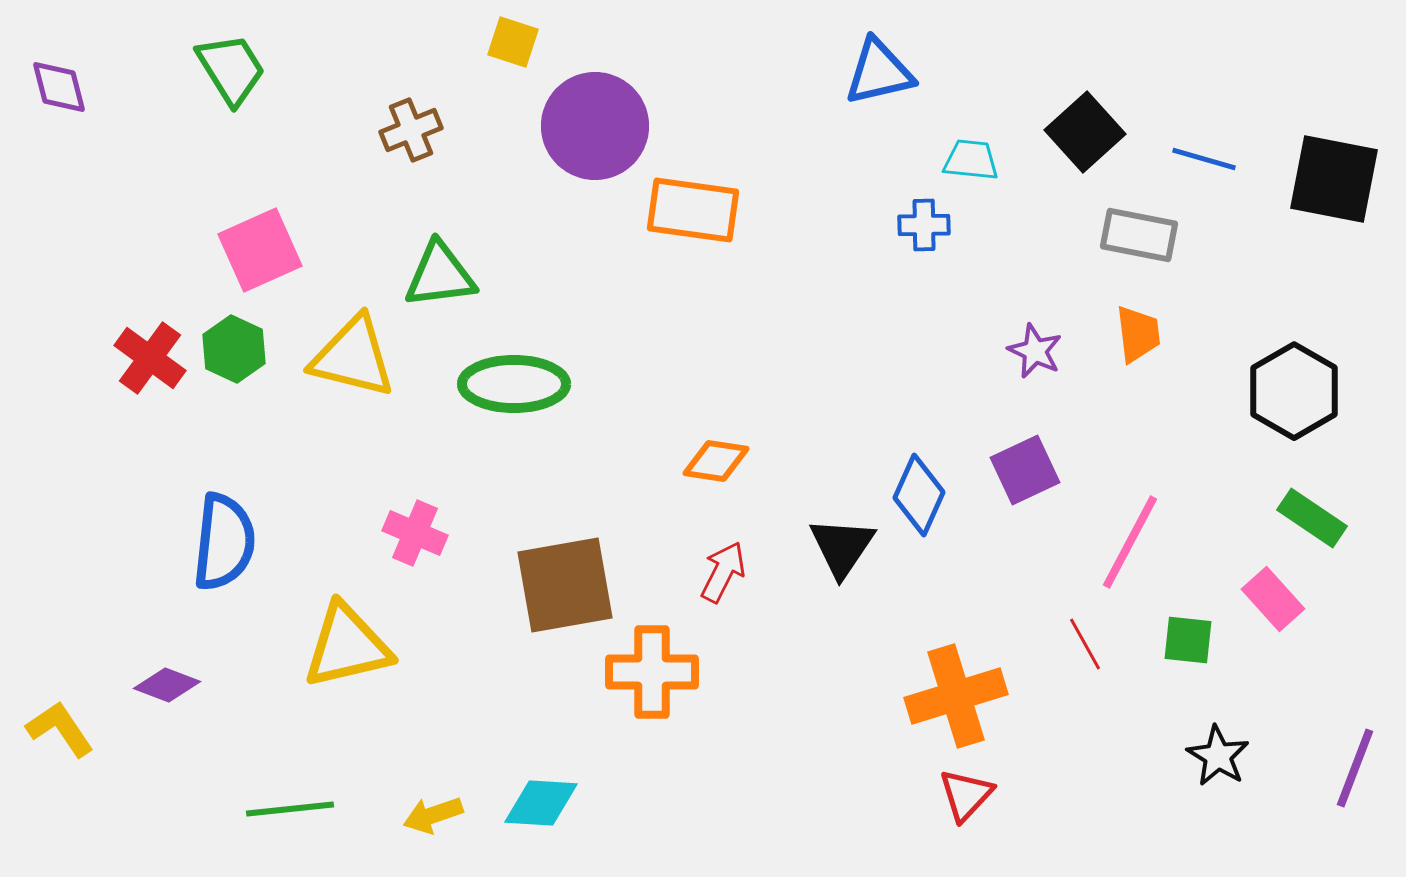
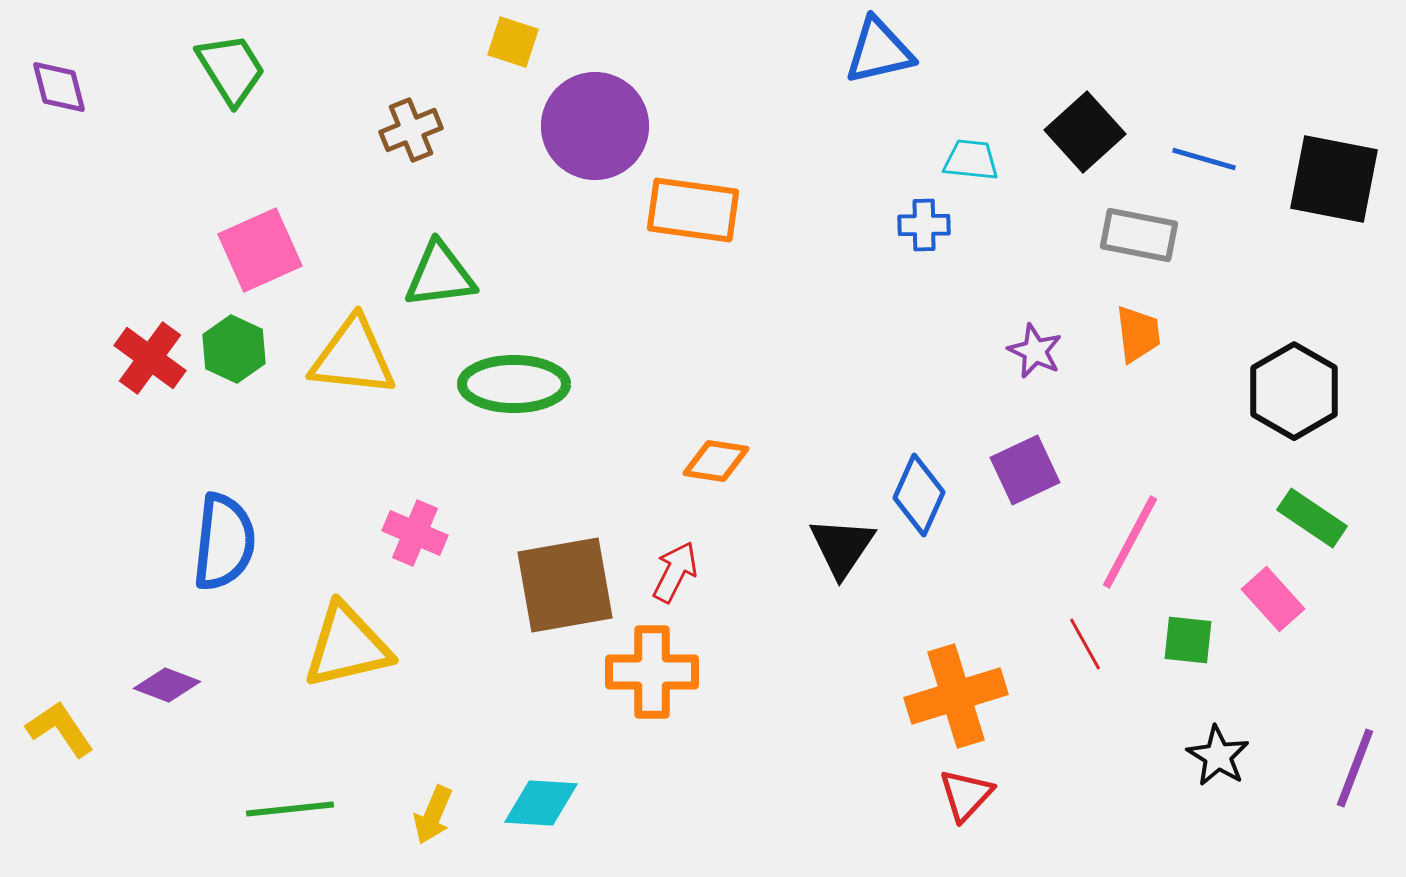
blue triangle at (879, 72): moved 21 px up
yellow triangle at (353, 357): rotated 8 degrees counterclockwise
red arrow at (723, 572): moved 48 px left
yellow arrow at (433, 815): rotated 48 degrees counterclockwise
